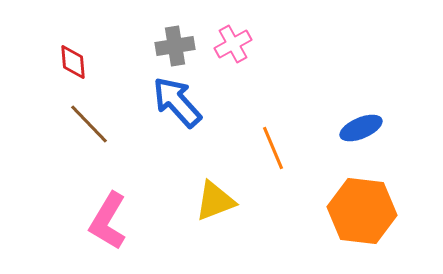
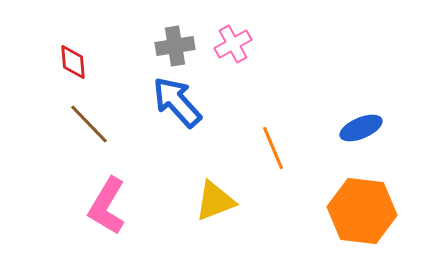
pink L-shape: moved 1 px left, 15 px up
